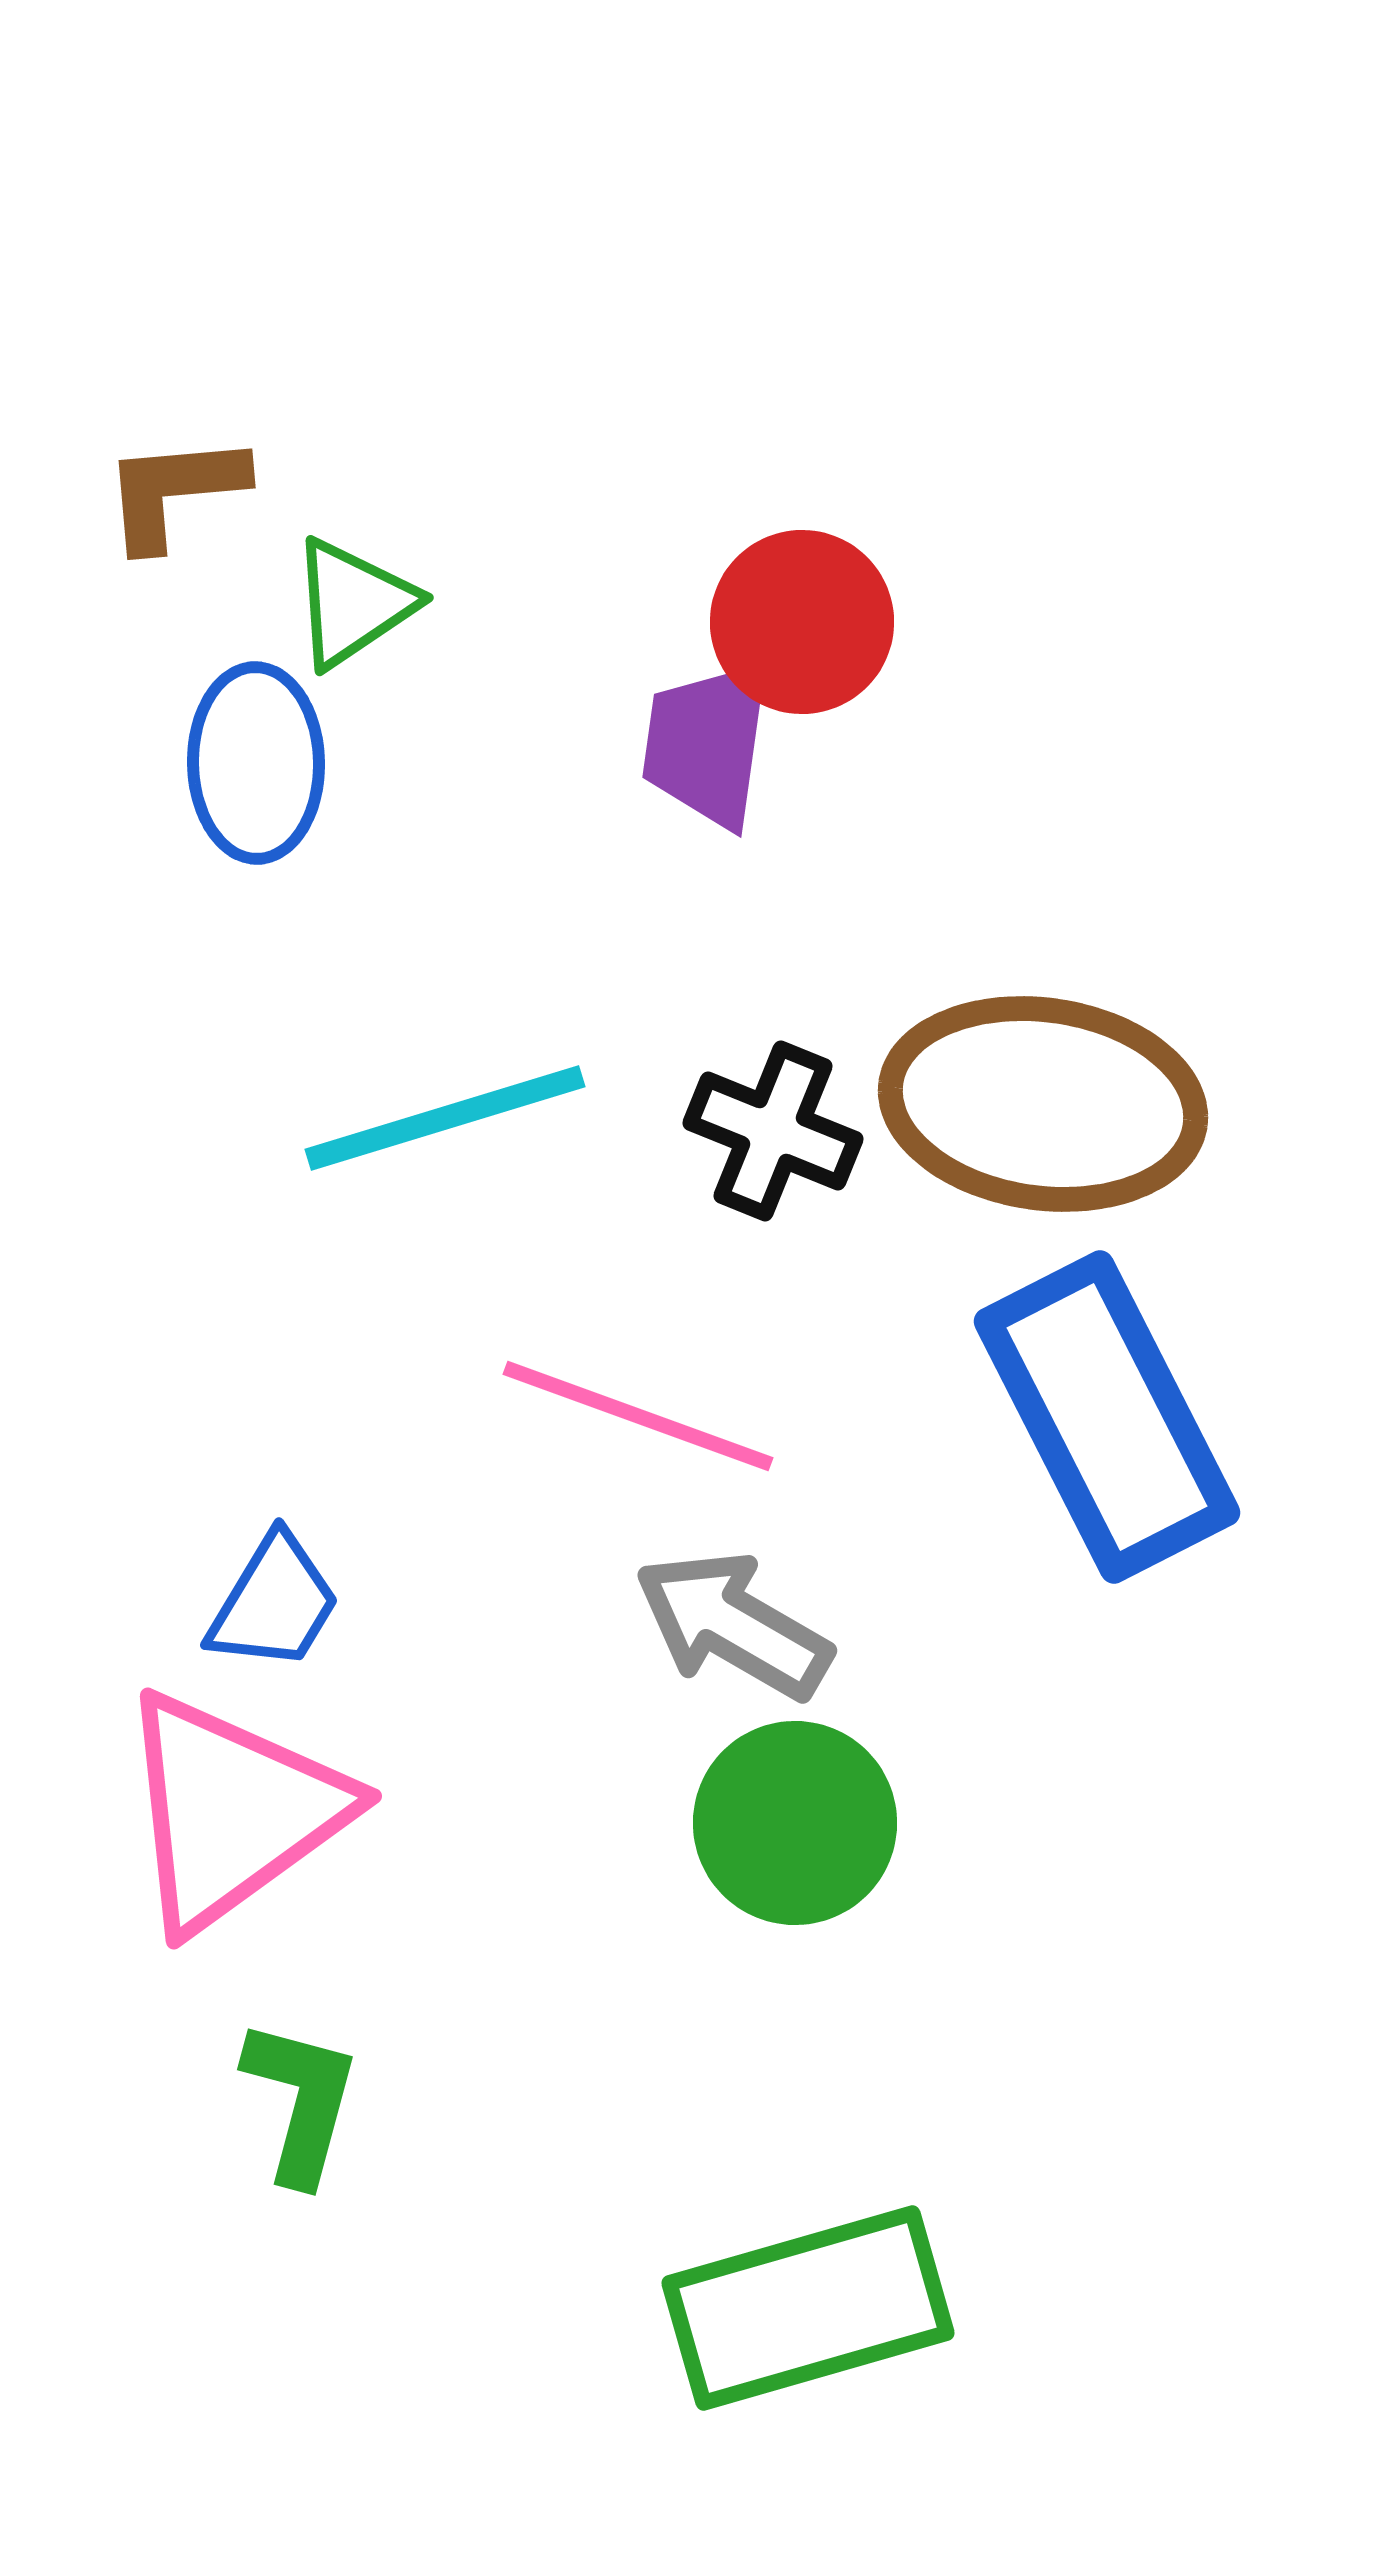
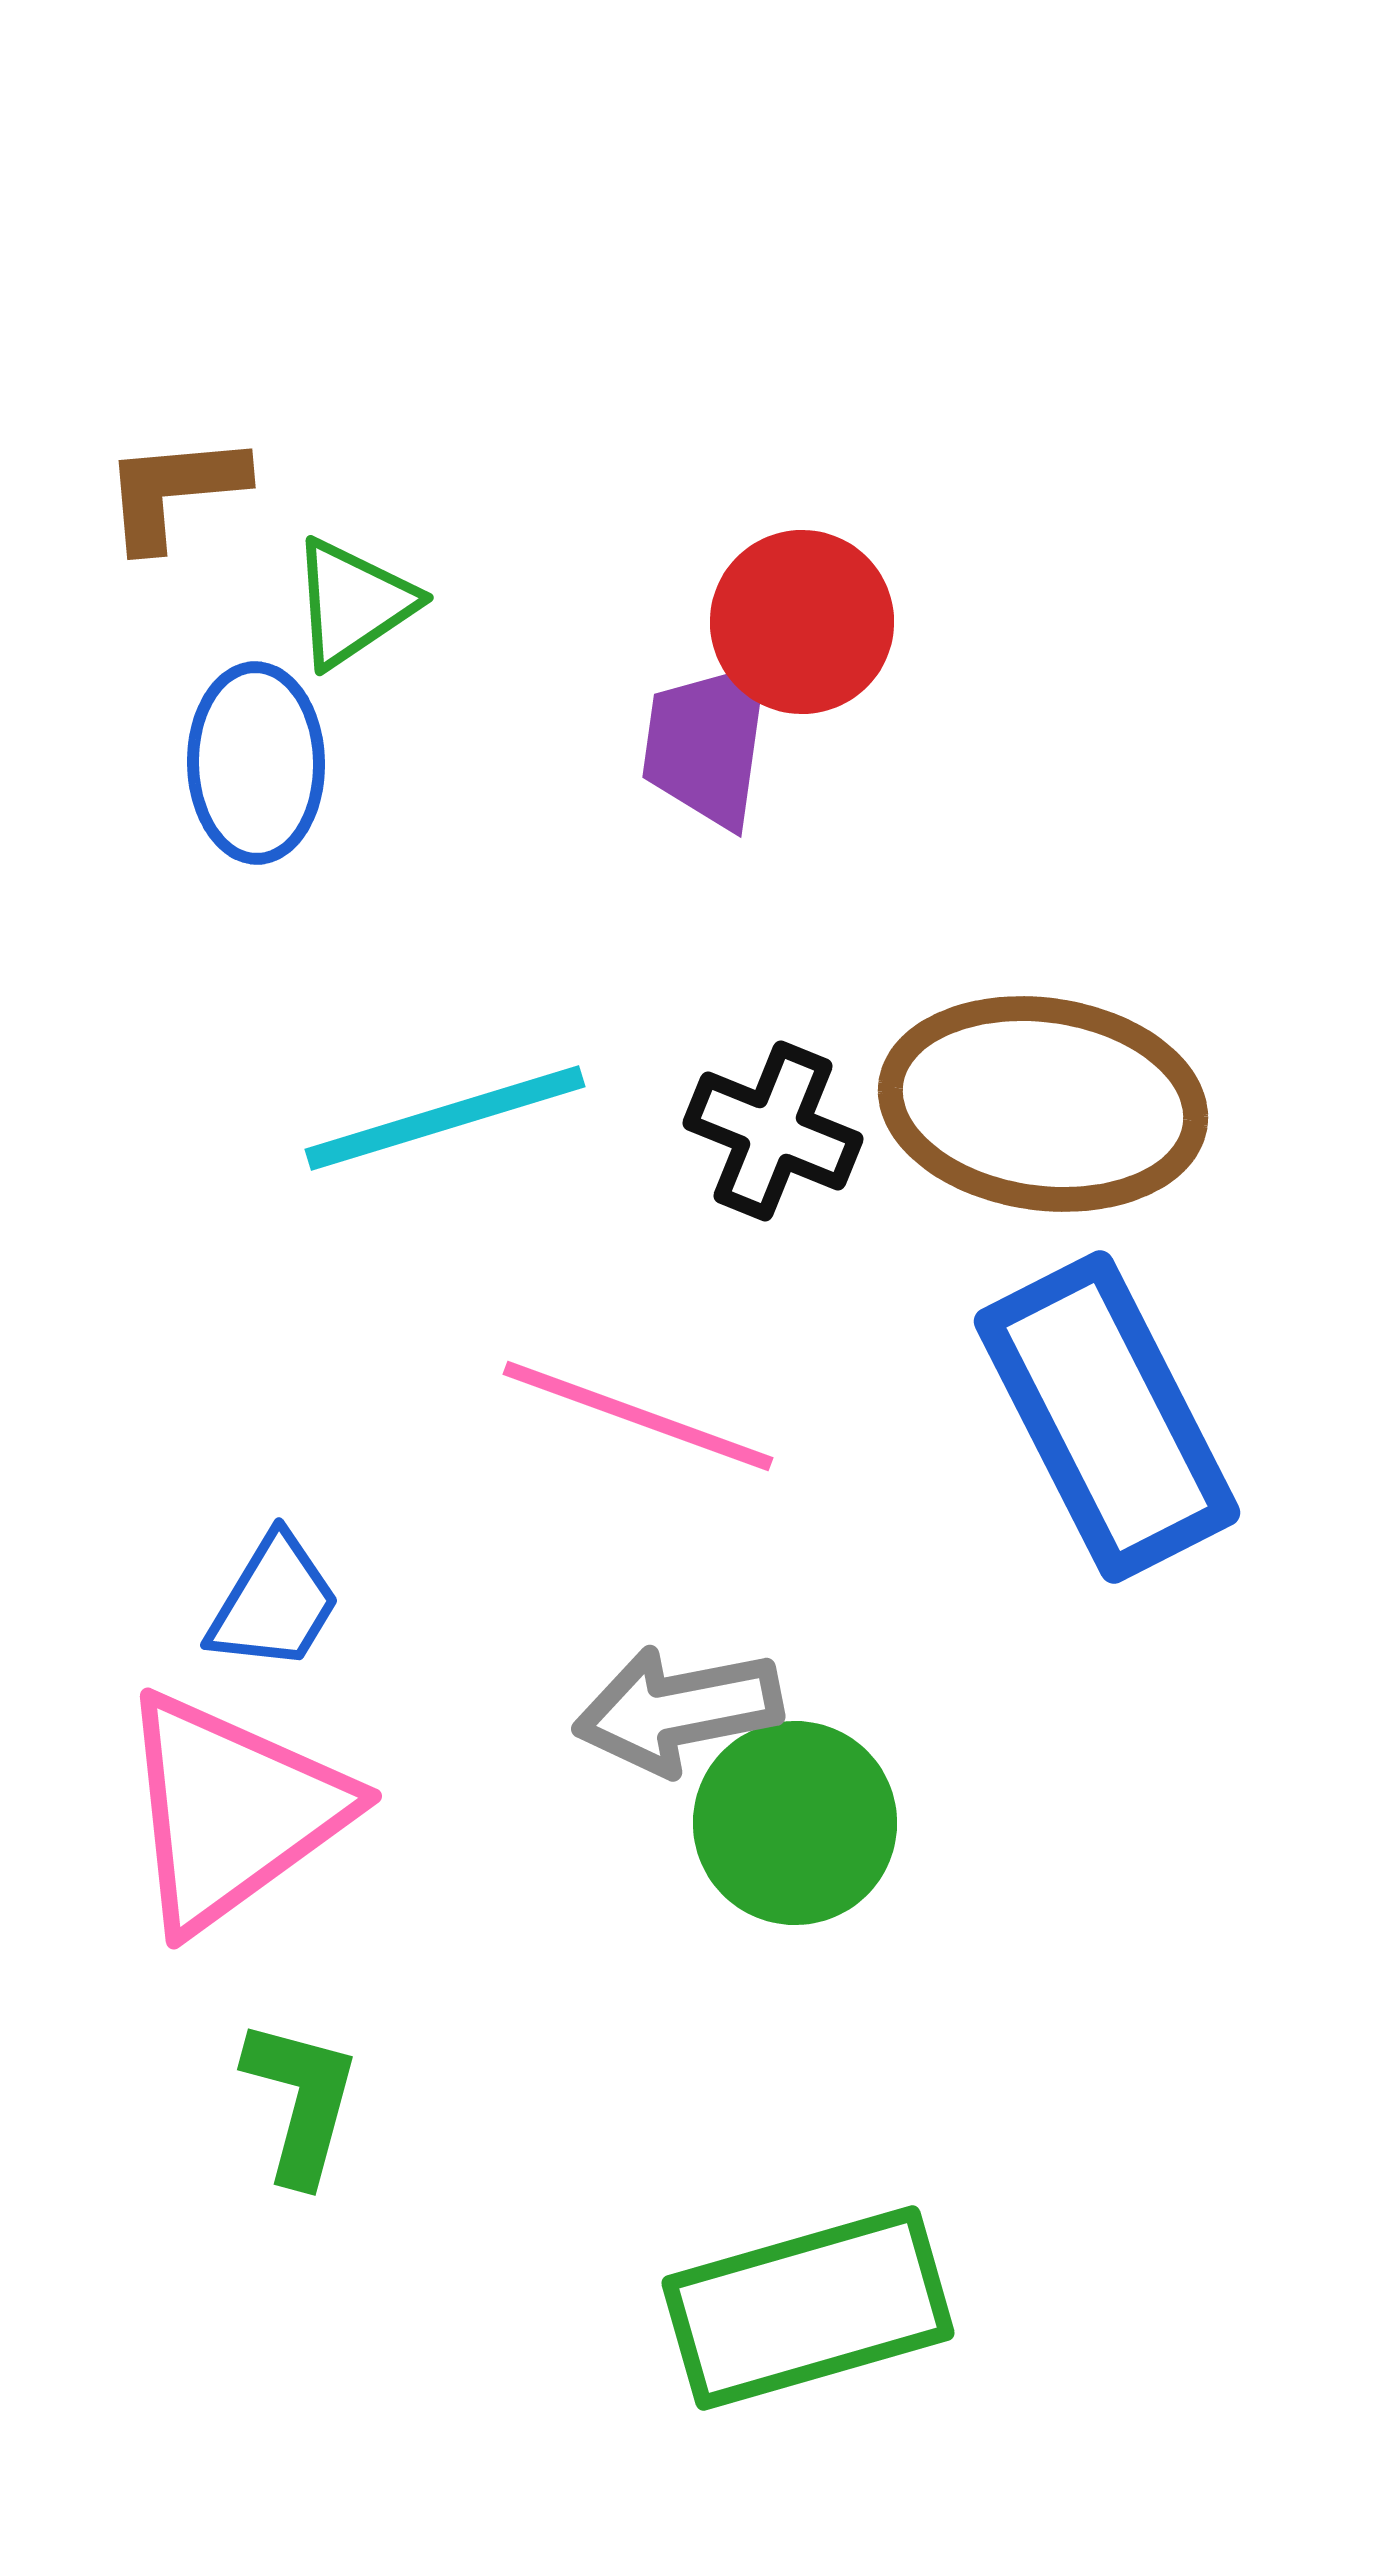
gray arrow: moved 55 px left, 85 px down; rotated 41 degrees counterclockwise
